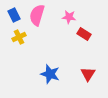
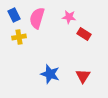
pink semicircle: moved 3 px down
yellow cross: rotated 16 degrees clockwise
red triangle: moved 5 px left, 2 px down
